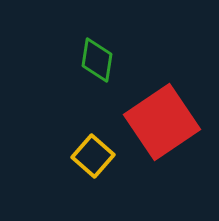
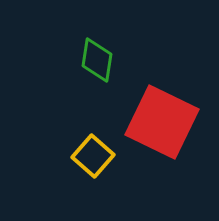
red square: rotated 30 degrees counterclockwise
